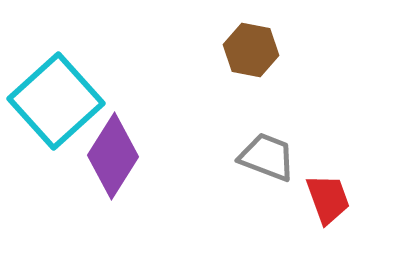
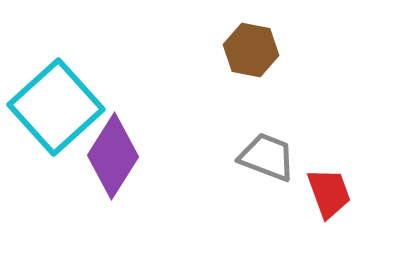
cyan square: moved 6 px down
red trapezoid: moved 1 px right, 6 px up
